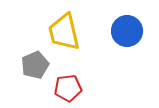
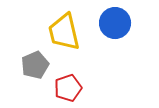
blue circle: moved 12 px left, 8 px up
red pentagon: rotated 12 degrees counterclockwise
